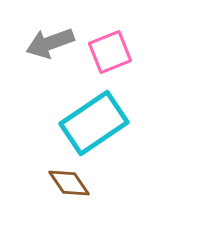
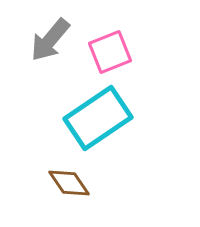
gray arrow: moved 3 px up; rotated 30 degrees counterclockwise
cyan rectangle: moved 4 px right, 5 px up
